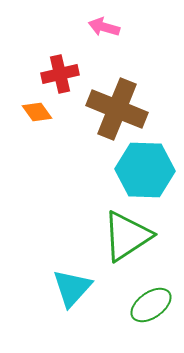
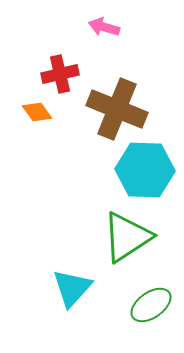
green triangle: moved 1 px down
